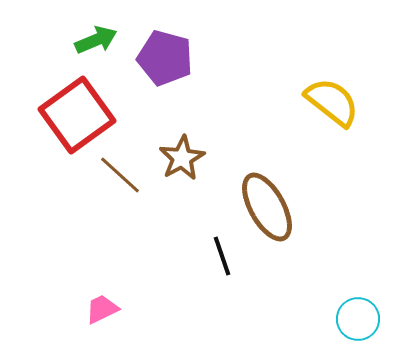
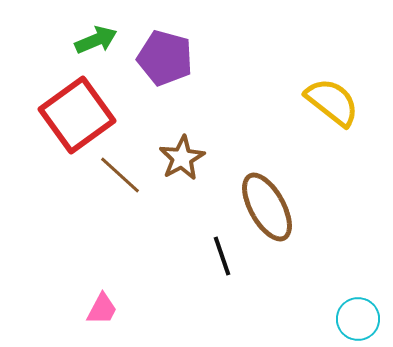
pink trapezoid: rotated 144 degrees clockwise
